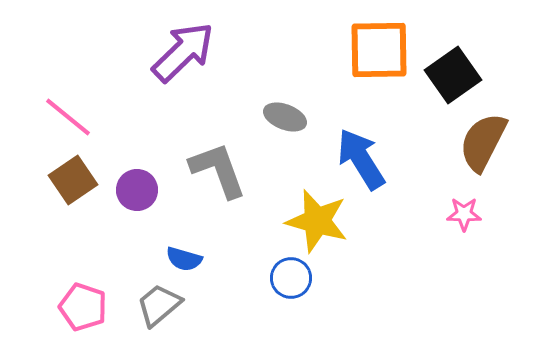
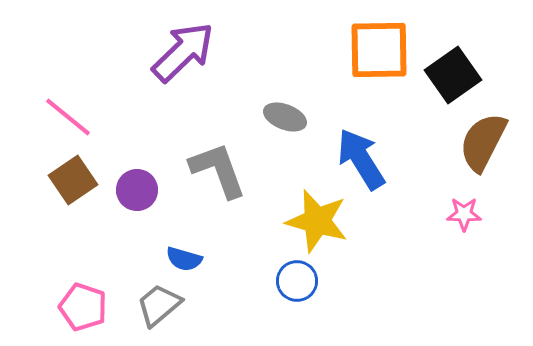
blue circle: moved 6 px right, 3 px down
